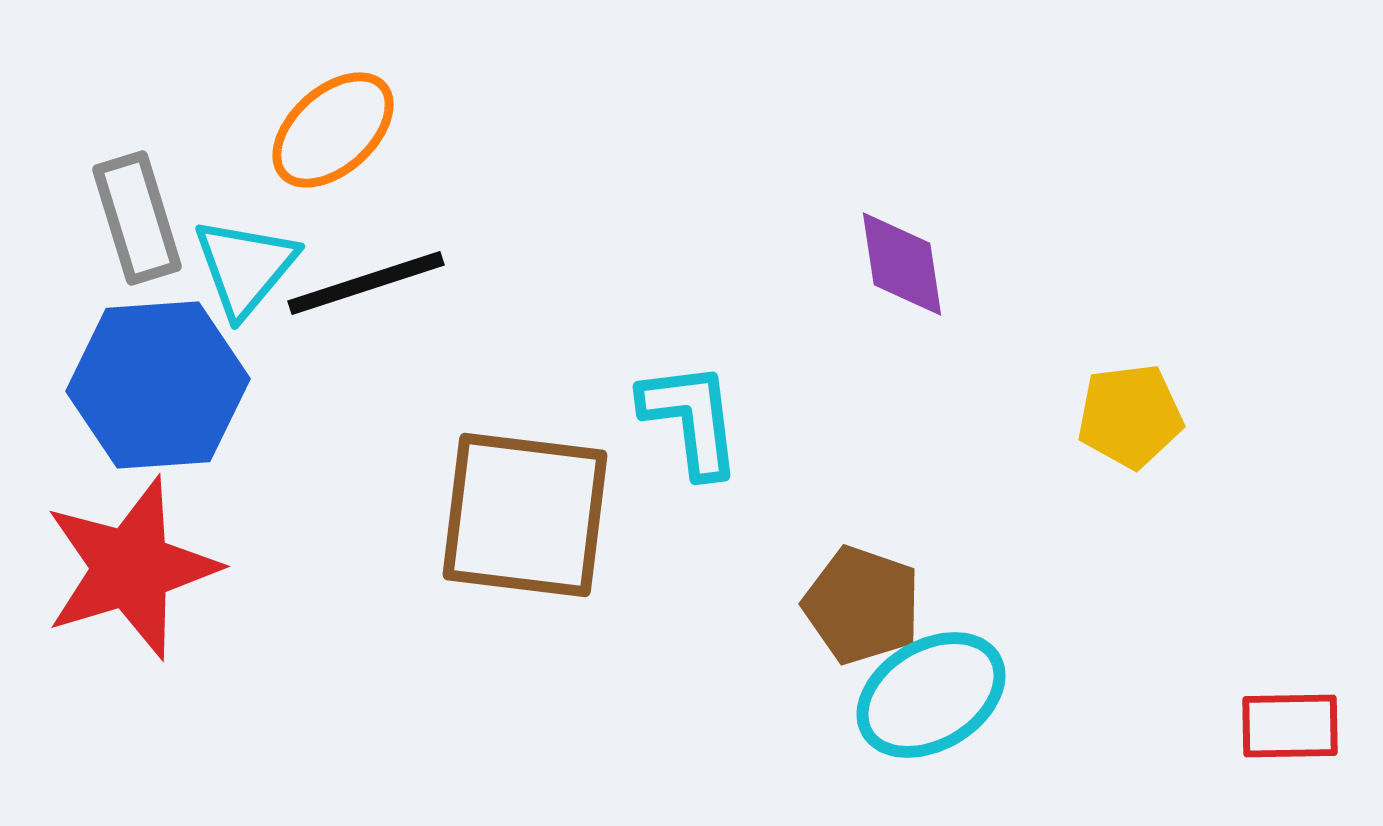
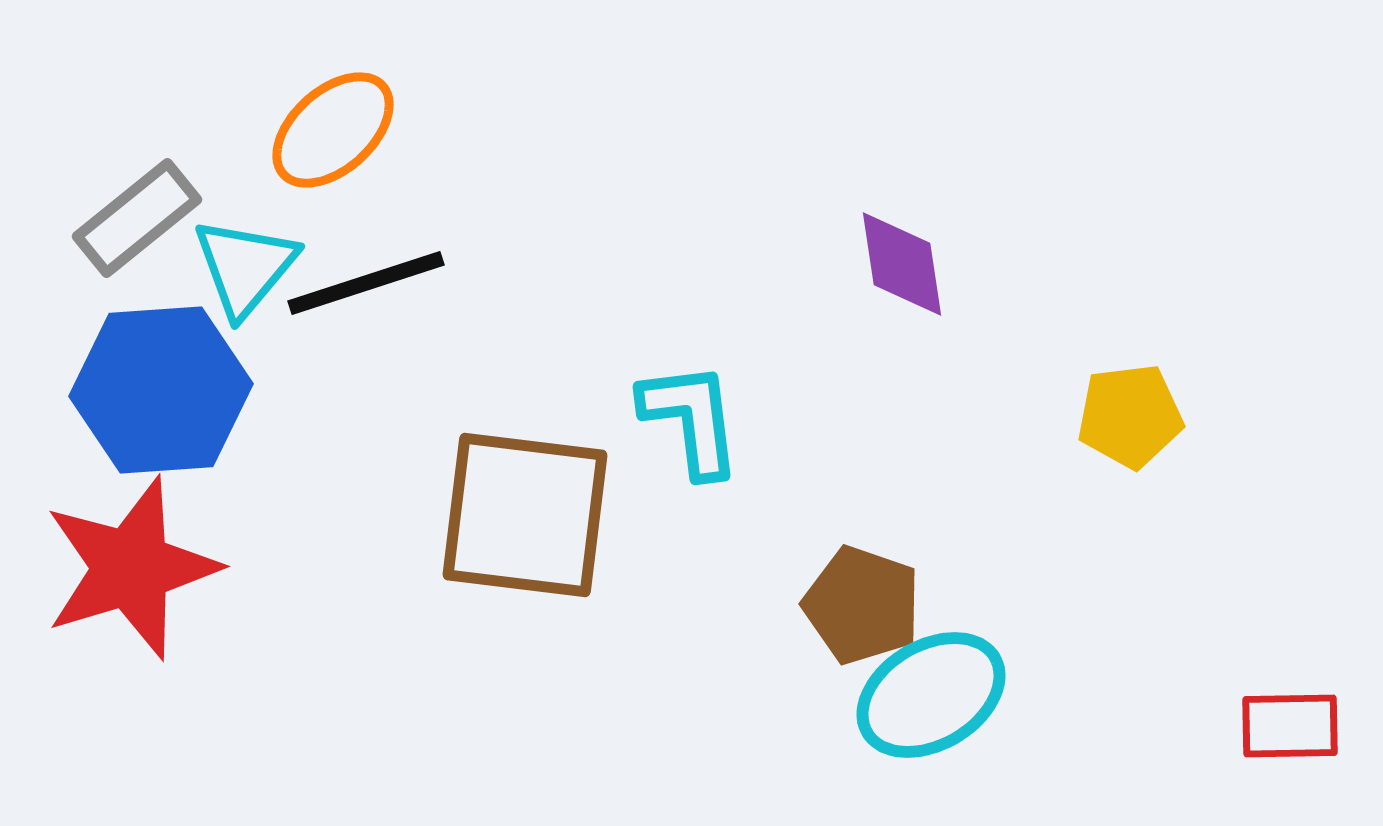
gray rectangle: rotated 68 degrees clockwise
blue hexagon: moved 3 px right, 5 px down
